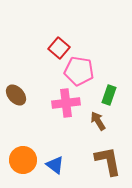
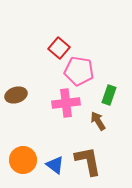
brown ellipse: rotated 65 degrees counterclockwise
brown L-shape: moved 20 px left
